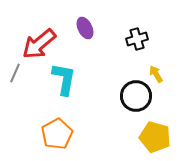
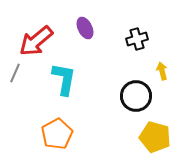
red arrow: moved 3 px left, 3 px up
yellow arrow: moved 6 px right, 3 px up; rotated 18 degrees clockwise
